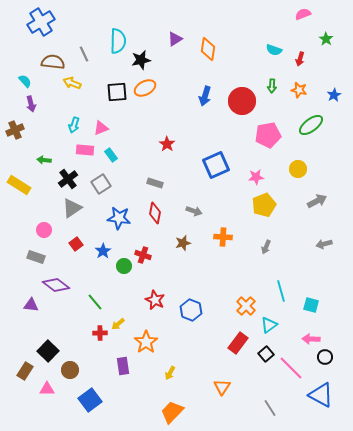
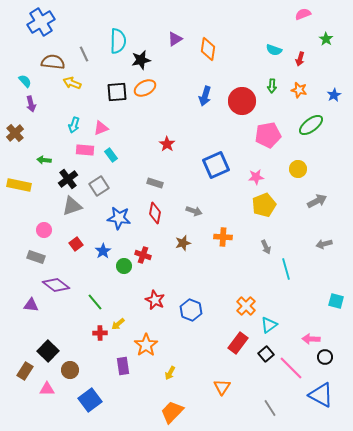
brown cross at (15, 130): moved 3 px down; rotated 18 degrees counterclockwise
gray square at (101, 184): moved 2 px left, 2 px down
yellow rectangle at (19, 185): rotated 20 degrees counterclockwise
gray triangle at (72, 208): moved 2 px up; rotated 15 degrees clockwise
gray arrow at (266, 247): rotated 48 degrees counterclockwise
cyan line at (281, 291): moved 5 px right, 22 px up
cyan square at (311, 305): moved 25 px right, 4 px up
orange star at (146, 342): moved 3 px down
